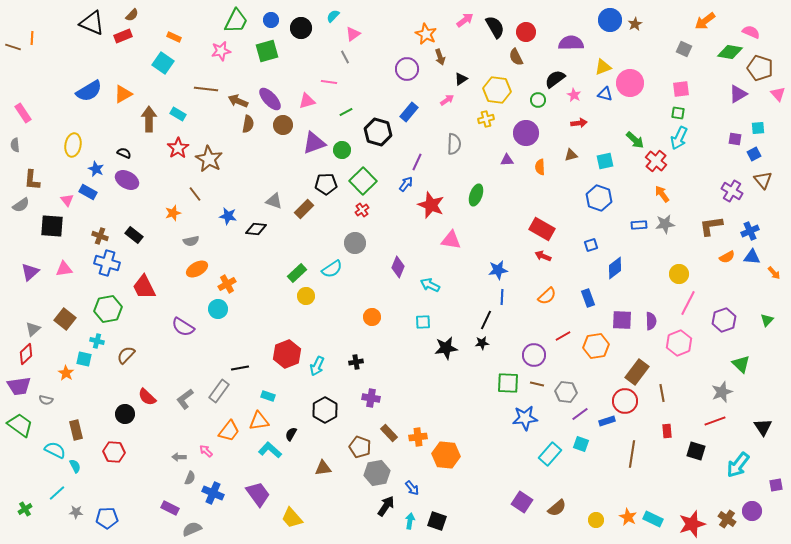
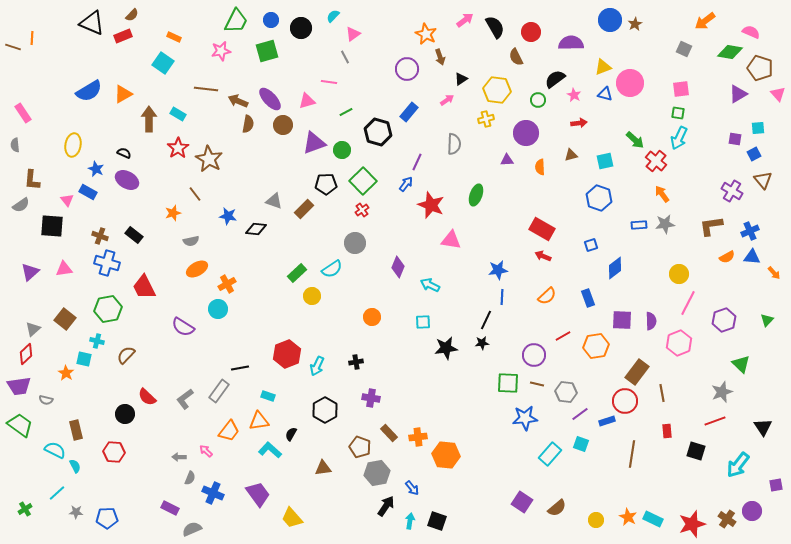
red circle at (526, 32): moved 5 px right
yellow circle at (306, 296): moved 6 px right
